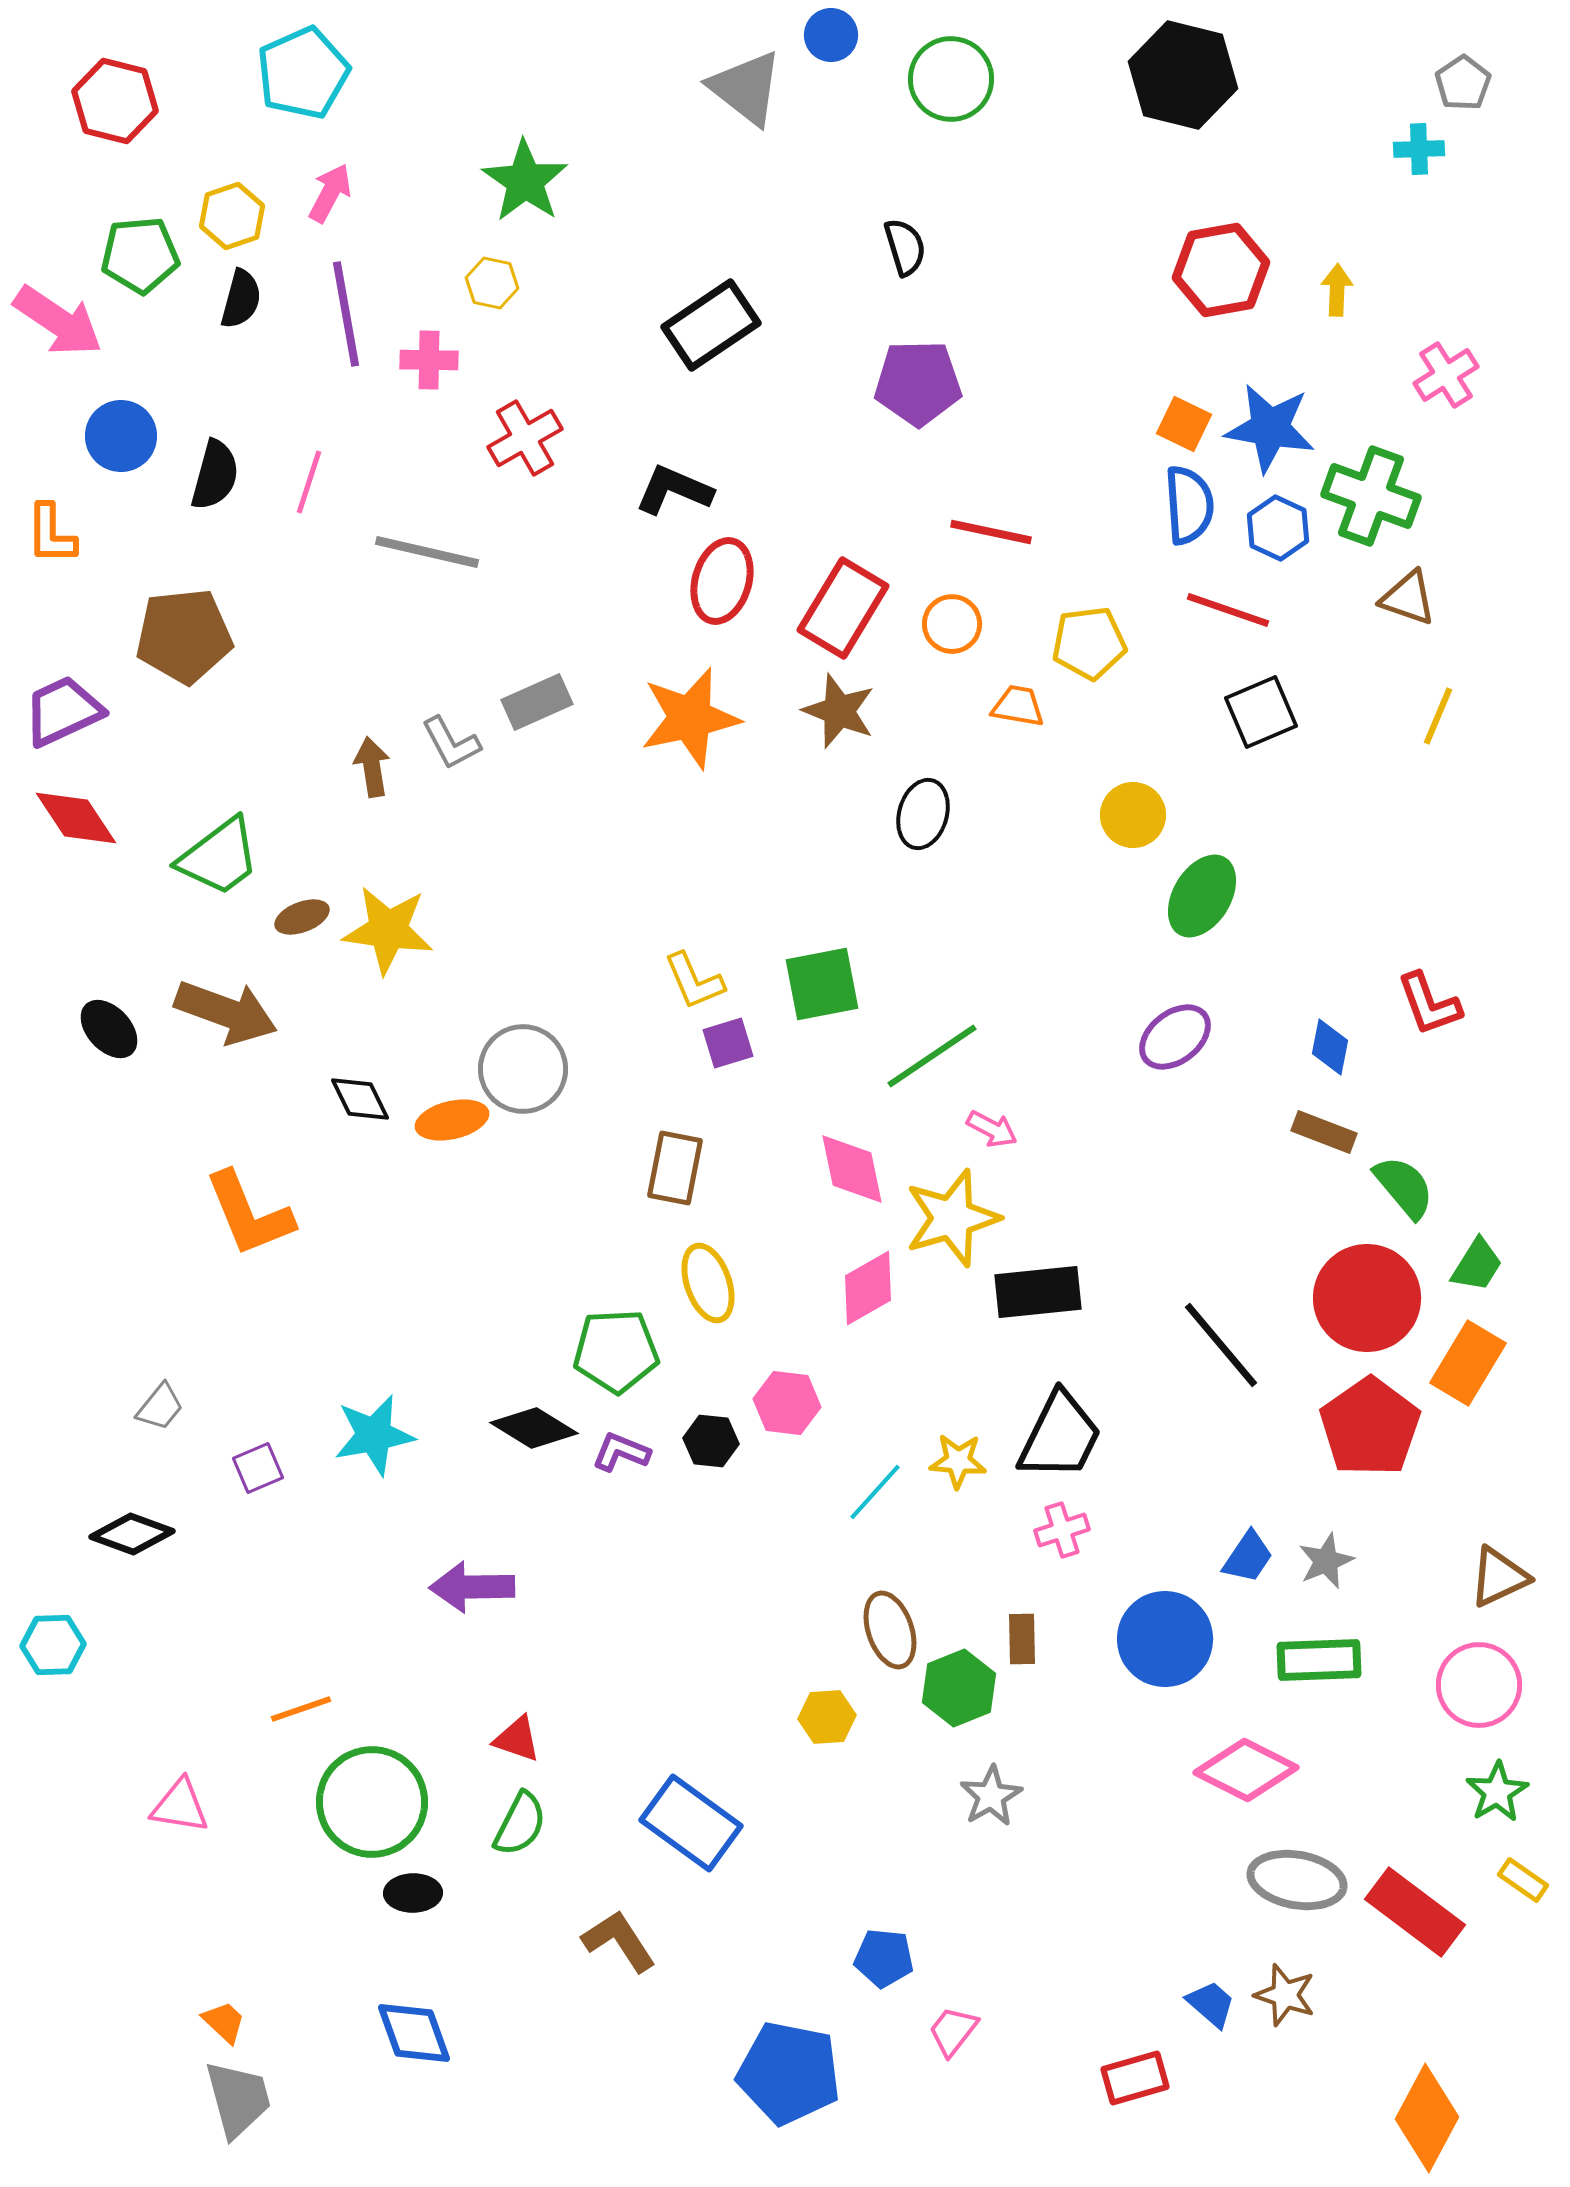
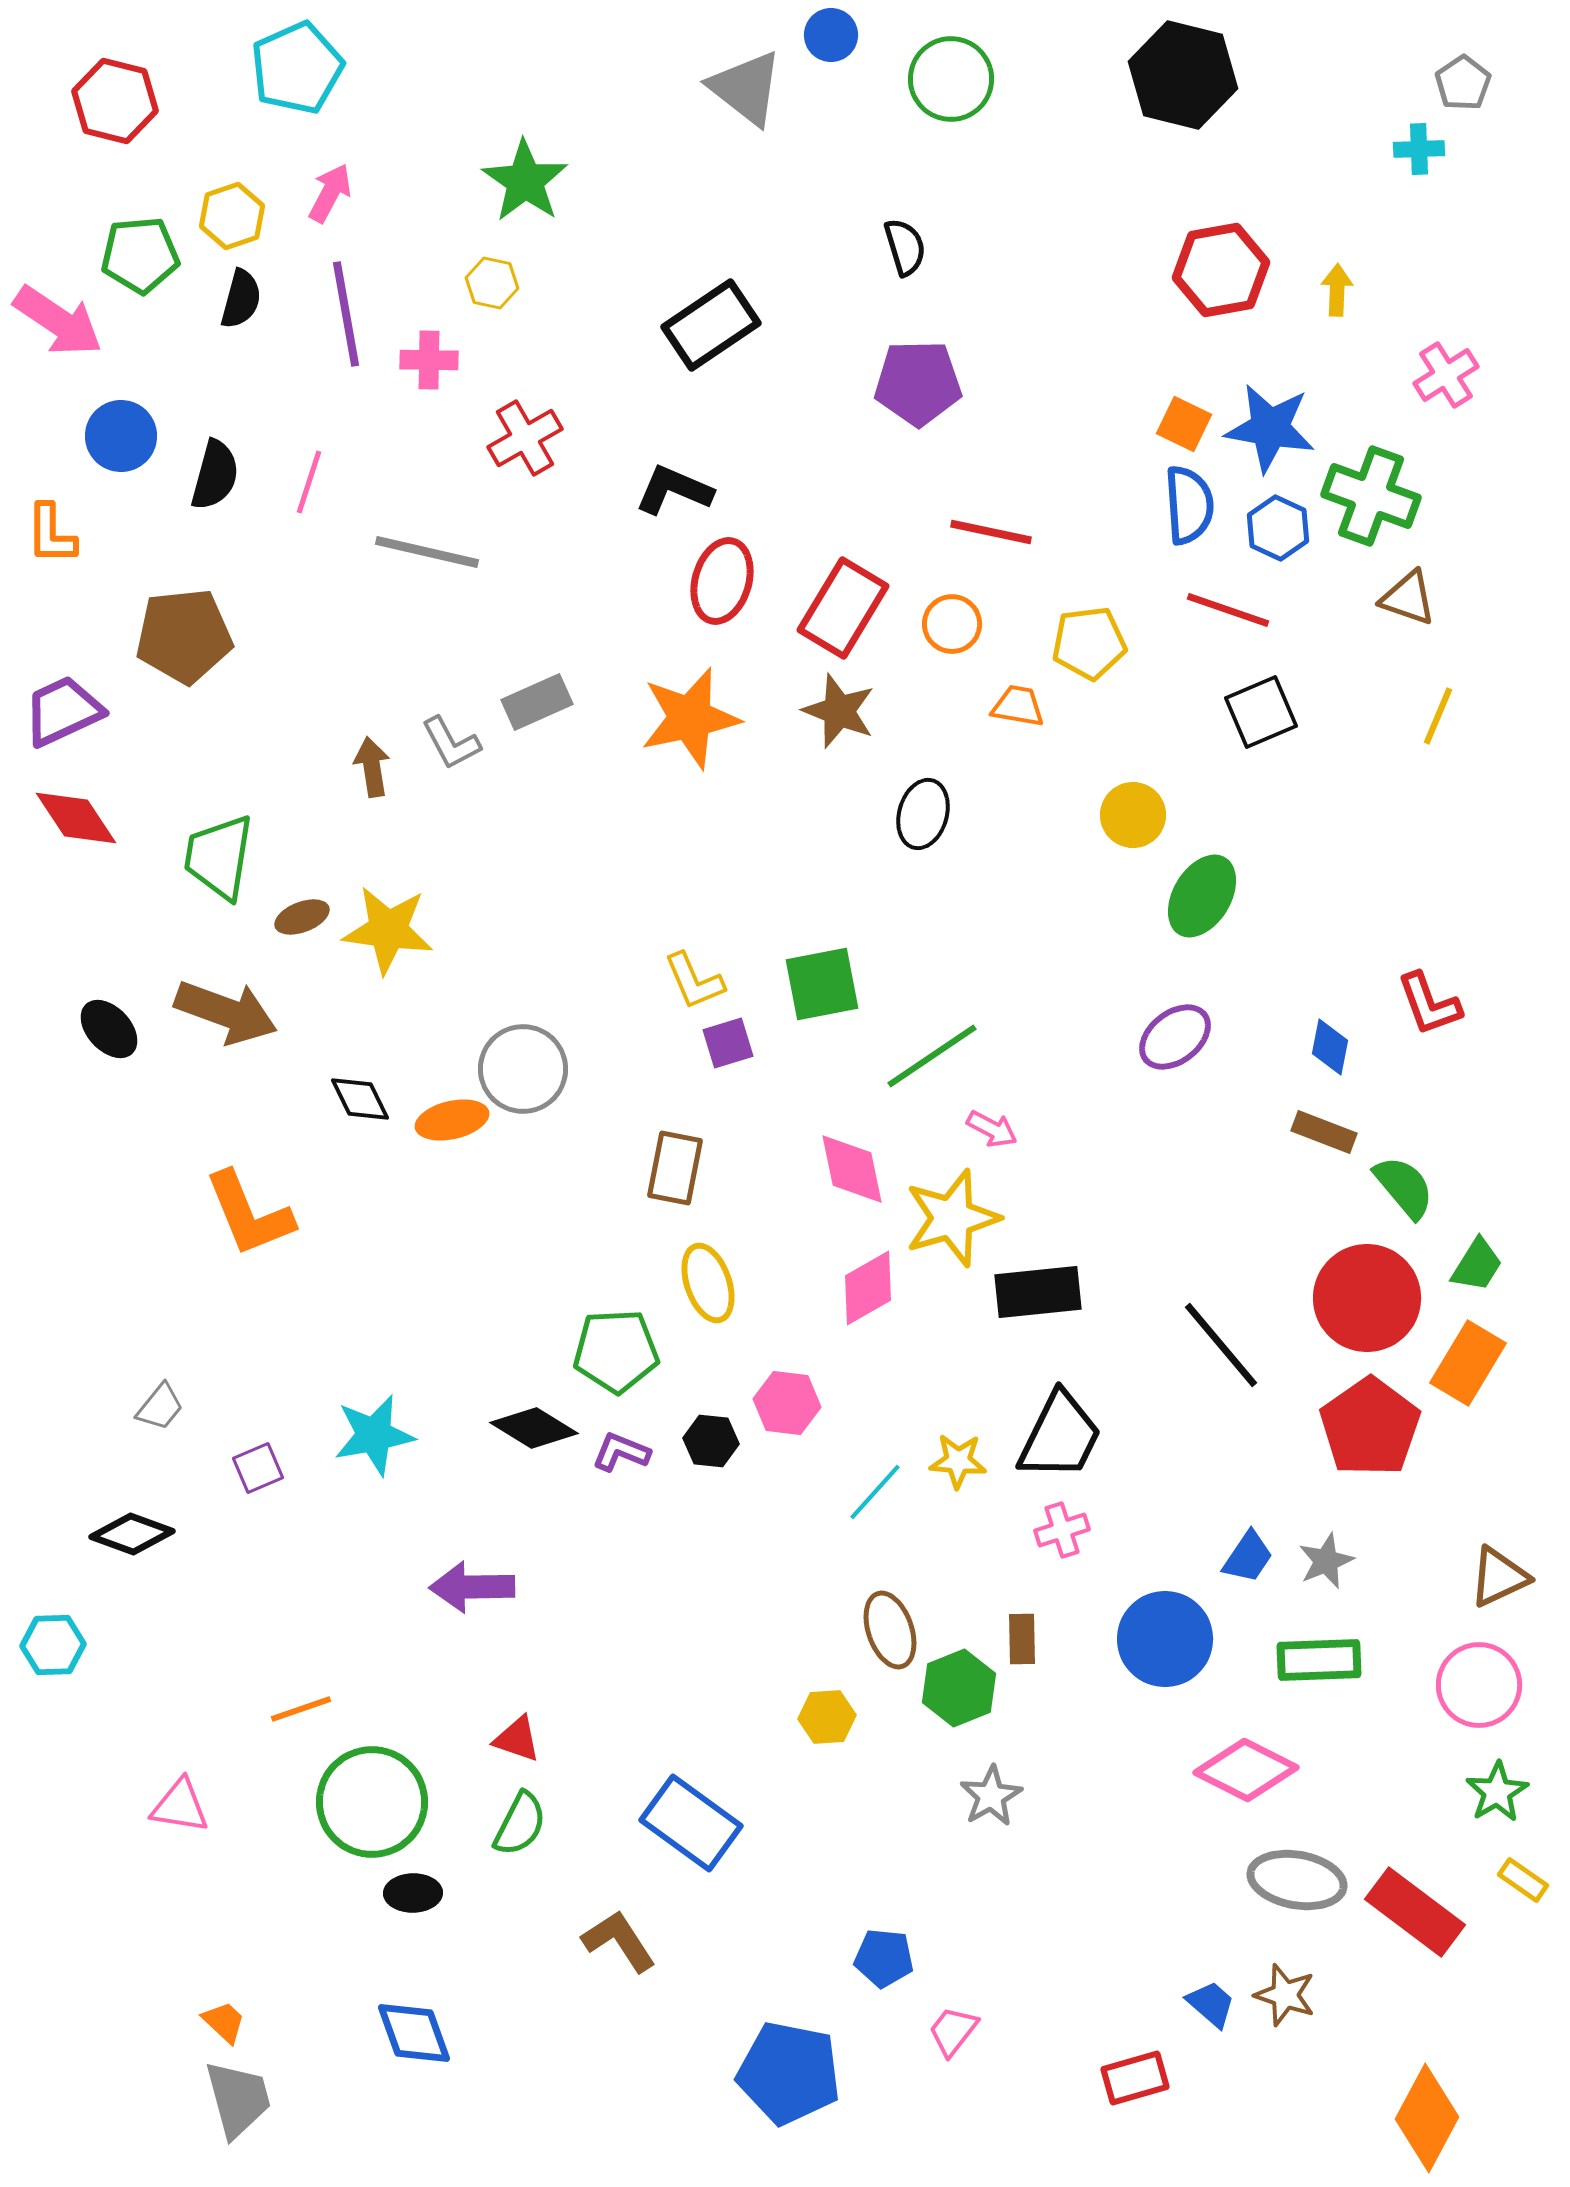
cyan pentagon at (303, 73): moved 6 px left, 5 px up
green trapezoid at (219, 857): rotated 136 degrees clockwise
